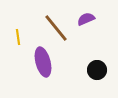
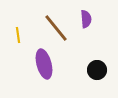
purple semicircle: rotated 108 degrees clockwise
yellow line: moved 2 px up
purple ellipse: moved 1 px right, 2 px down
